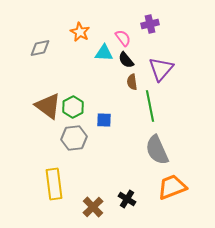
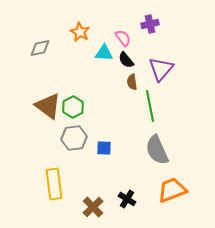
blue square: moved 28 px down
orange trapezoid: moved 3 px down
